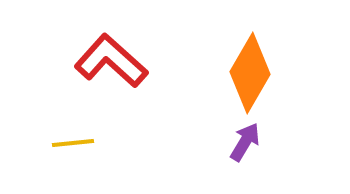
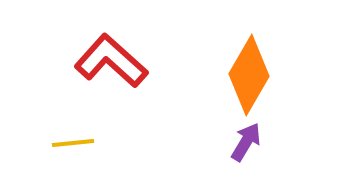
orange diamond: moved 1 px left, 2 px down
purple arrow: moved 1 px right
